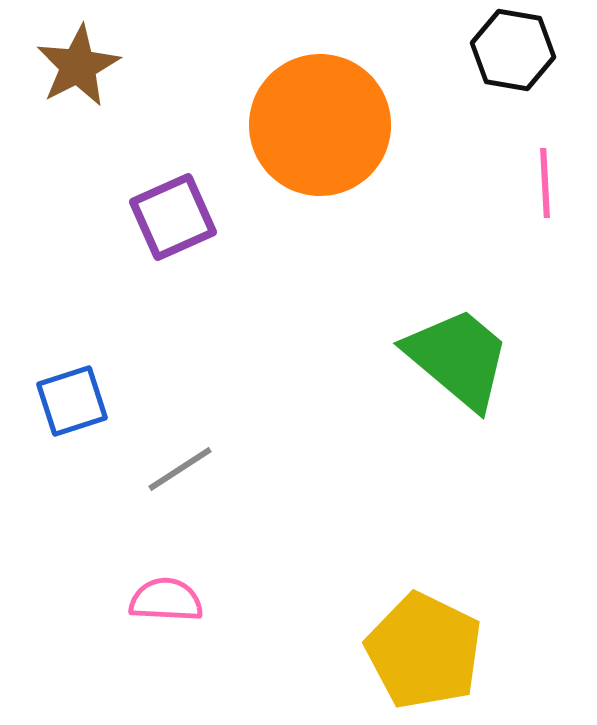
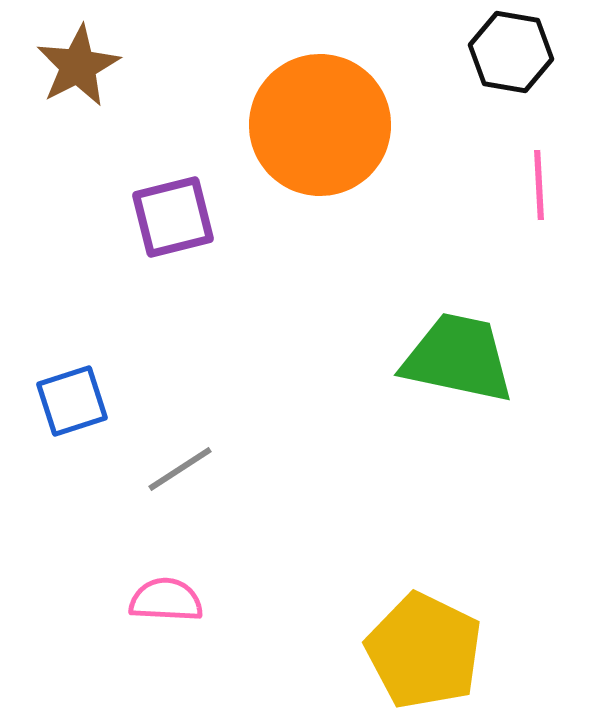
black hexagon: moved 2 px left, 2 px down
pink line: moved 6 px left, 2 px down
purple square: rotated 10 degrees clockwise
green trapezoid: rotated 28 degrees counterclockwise
